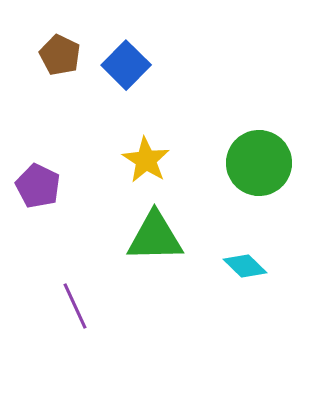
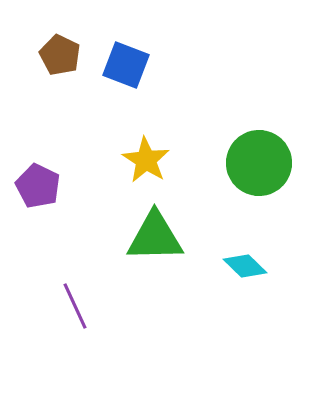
blue square: rotated 24 degrees counterclockwise
